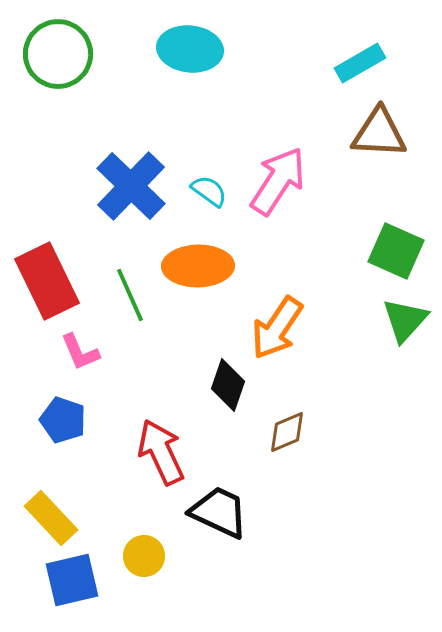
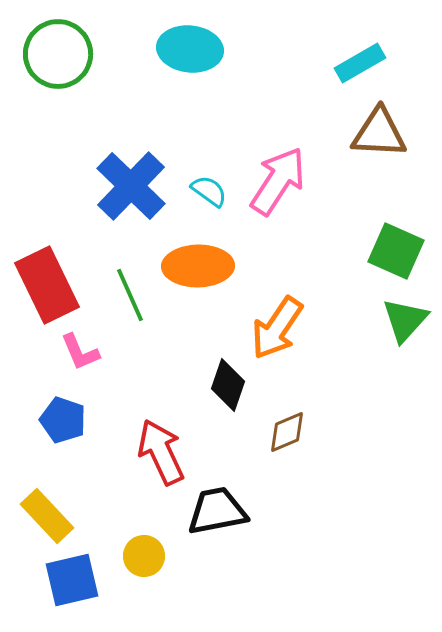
red rectangle: moved 4 px down
black trapezoid: moved 2 px left, 1 px up; rotated 36 degrees counterclockwise
yellow rectangle: moved 4 px left, 2 px up
